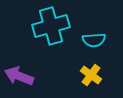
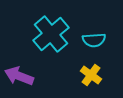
cyan cross: moved 8 px down; rotated 24 degrees counterclockwise
